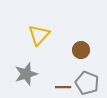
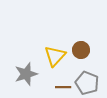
yellow triangle: moved 16 px right, 21 px down
